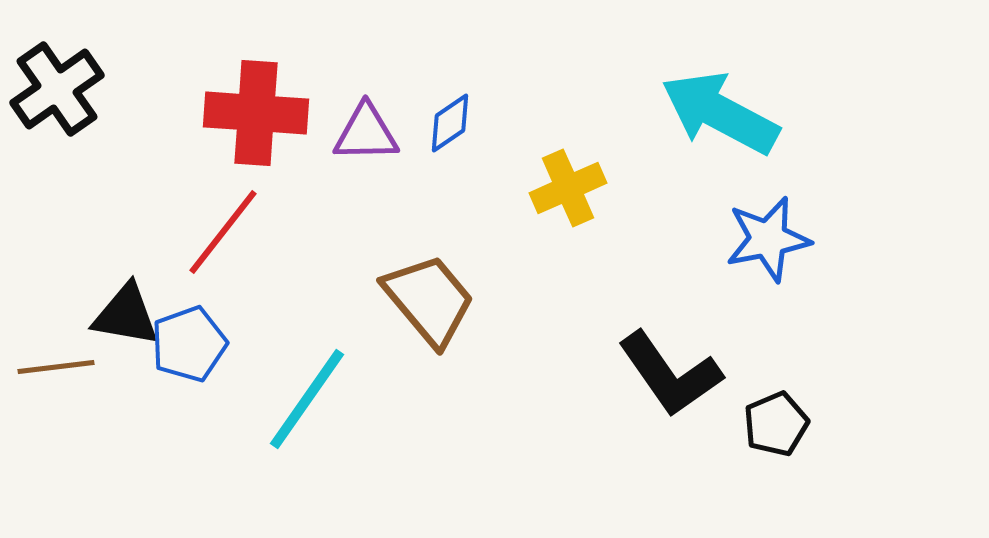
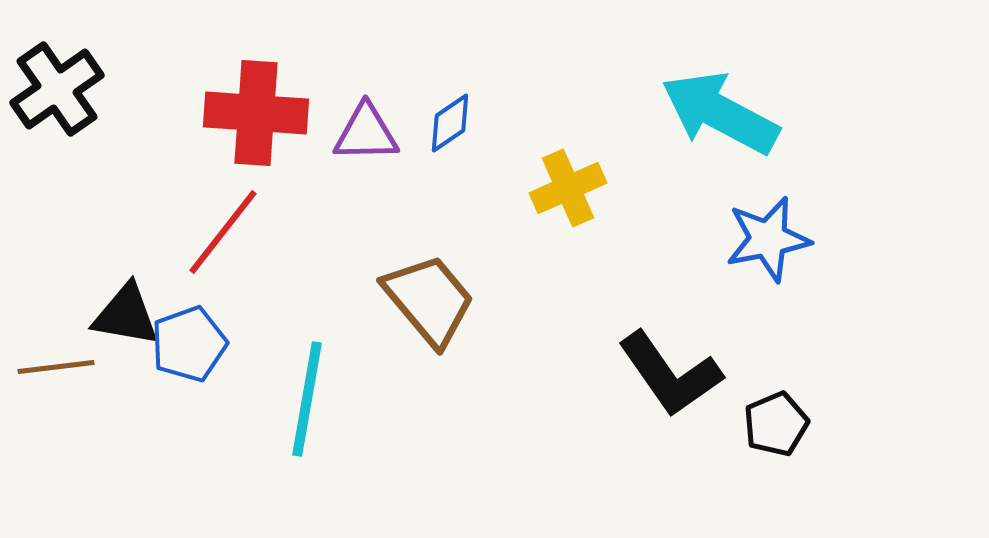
cyan line: rotated 25 degrees counterclockwise
